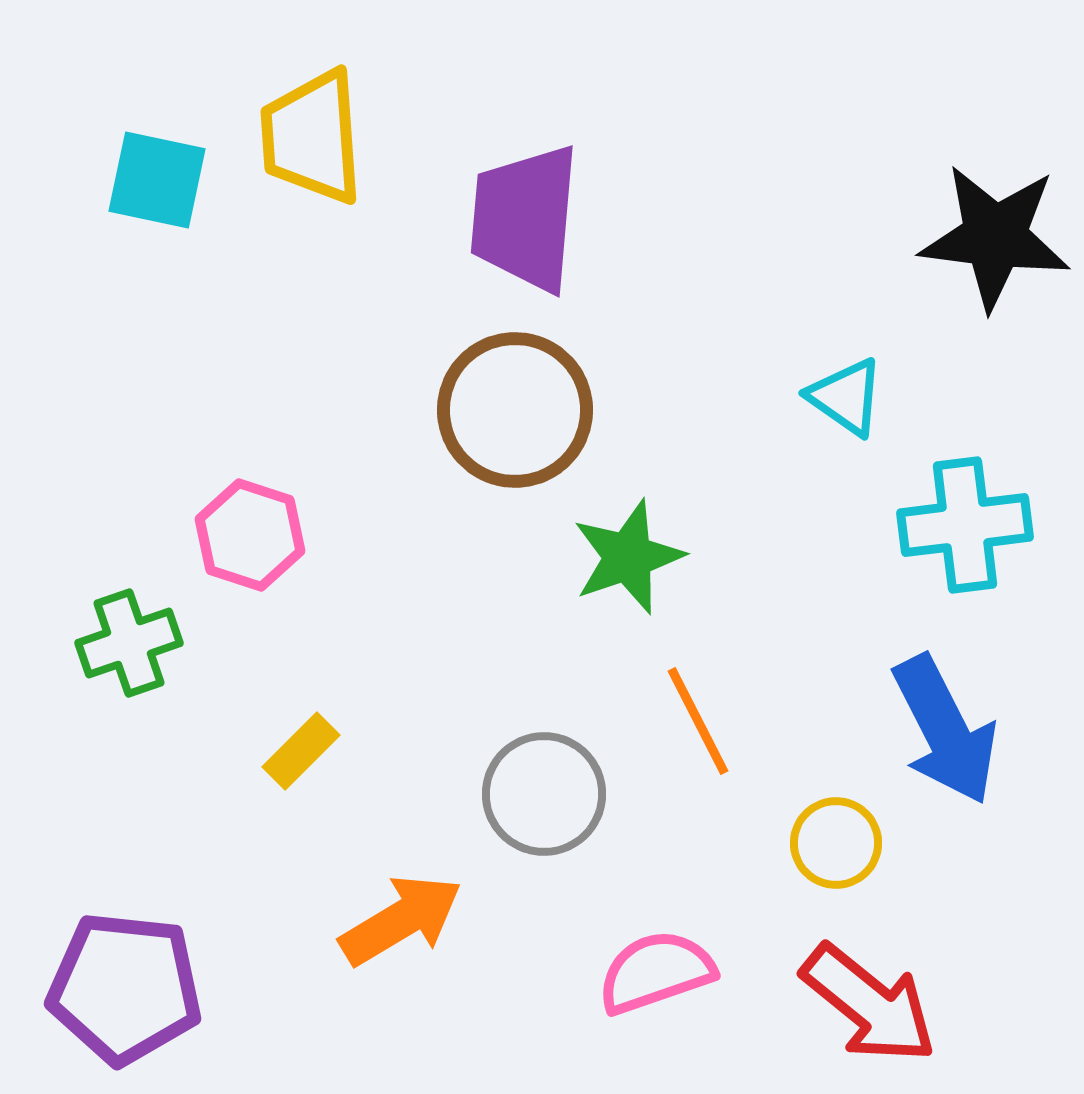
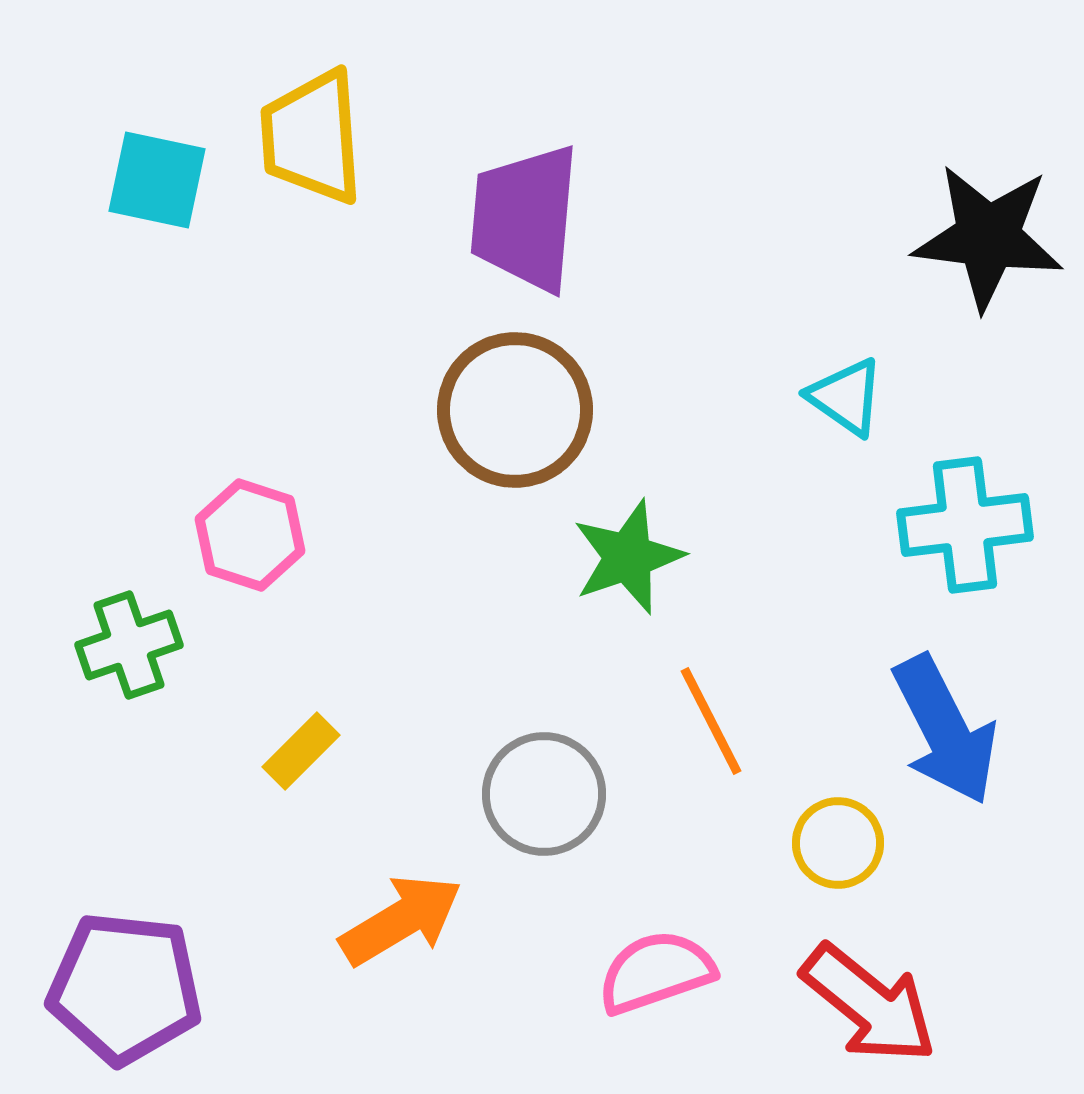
black star: moved 7 px left
green cross: moved 2 px down
orange line: moved 13 px right
yellow circle: moved 2 px right
